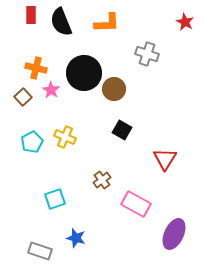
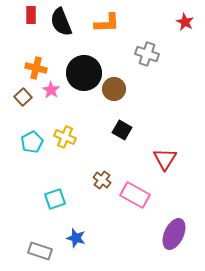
brown cross: rotated 18 degrees counterclockwise
pink rectangle: moved 1 px left, 9 px up
